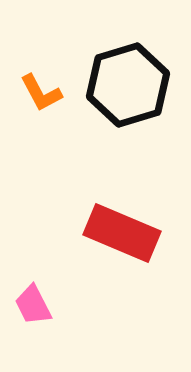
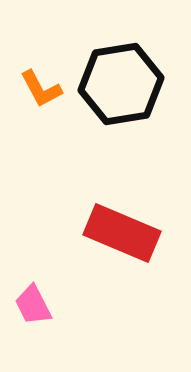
black hexagon: moved 7 px left, 1 px up; rotated 8 degrees clockwise
orange L-shape: moved 4 px up
